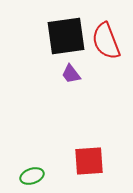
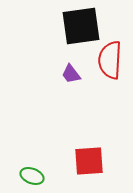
black square: moved 15 px right, 10 px up
red semicircle: moved 4 px right, 19 px down; rotated 24 degrees clockwise
green ellipse: rotated 40 degrees clockwise
